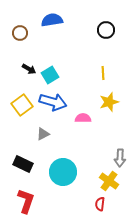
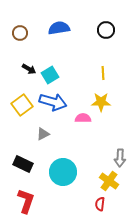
blue semicircle: moved 7 px right, 8 px down
yellow star: moved 8 px left; rotated 18 degrees clockwise
